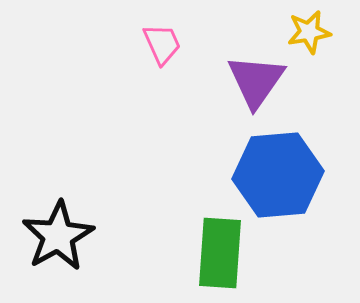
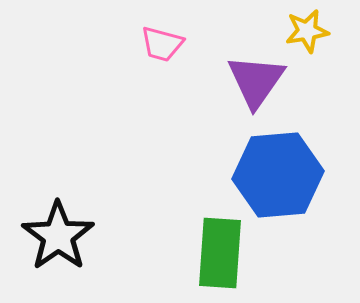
yellow star: moved 2 px left, 1 px up
pink trapezoid: rotated 129 degrees clockwise
black star: rotated 6 degrees counterclockwise
